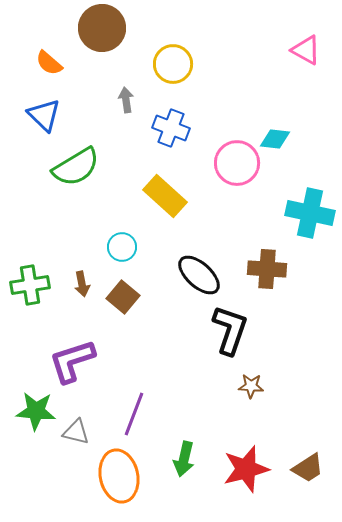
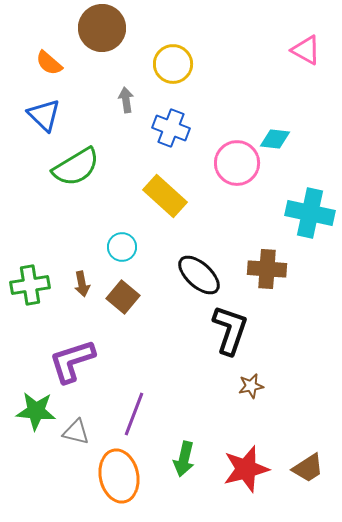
brown star: rotated 15 degrees counterclockwise
